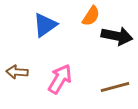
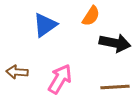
black arrow: moved 2 px left, 7 px down
brown line: rotated 12 degrees clockwise
